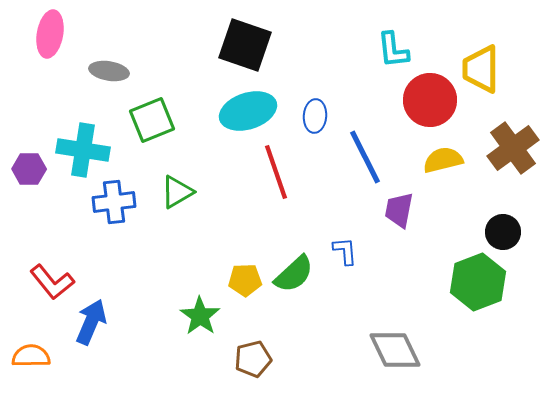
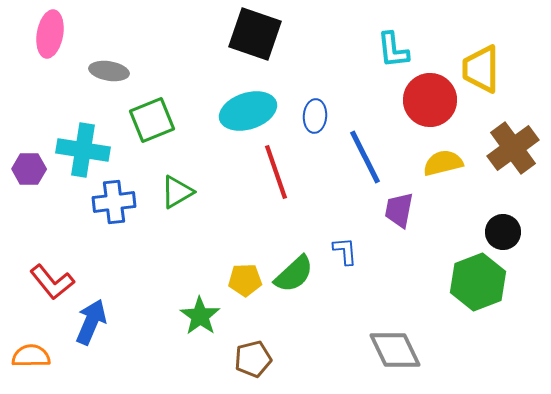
black square: moved 10 px right, 11 px up
yellow semicircle: moved 3 px down
